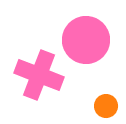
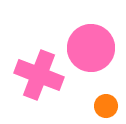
pink circle: moved 5 px right, 8 px down
